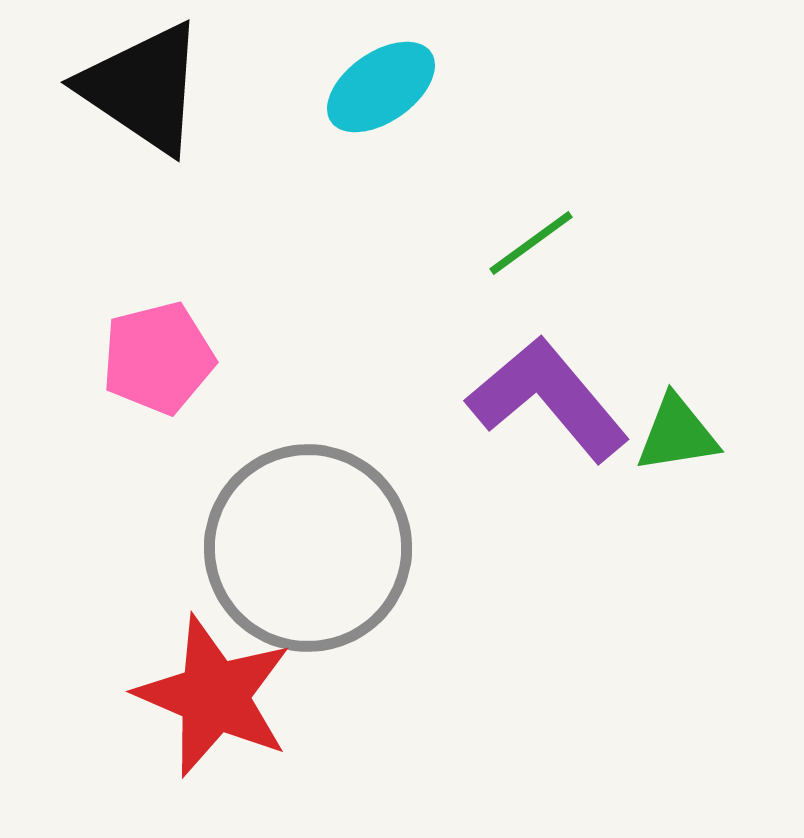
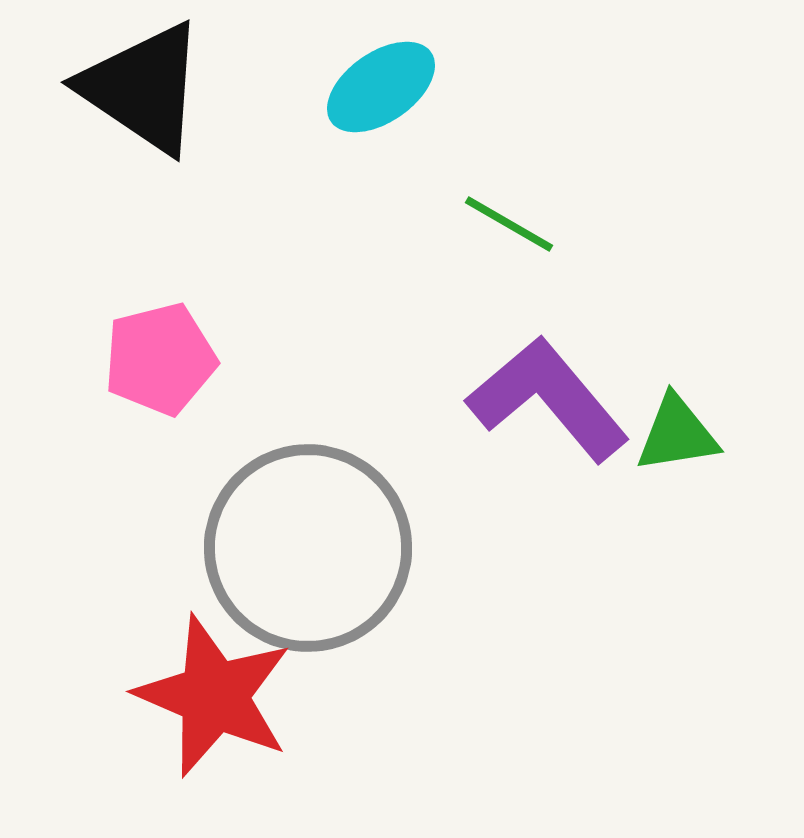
green line: moved 22 px left, 19 px up; rotated 66 degrees clockwise
pink pentagon: moved 2 px right, 1 px down
